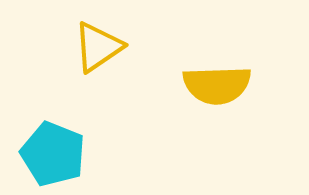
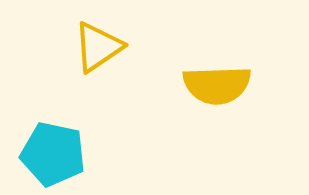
cyan pentagon: rotated 10 degrees counterclockwise
